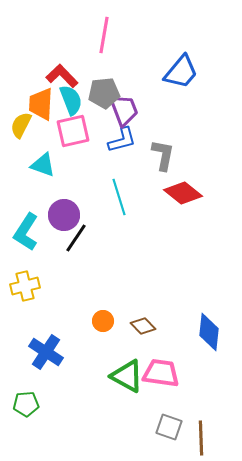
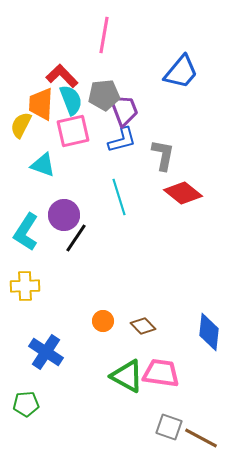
gray pentagon: moved 2 px down
yellow cross: rotated 12 degrees clockwise
brown line: rotated 60 degrees counterclockwise
